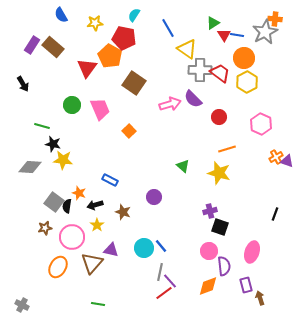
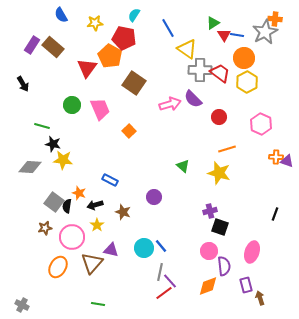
orange cross at (276, 157): rotated 32 degrees clockwise
